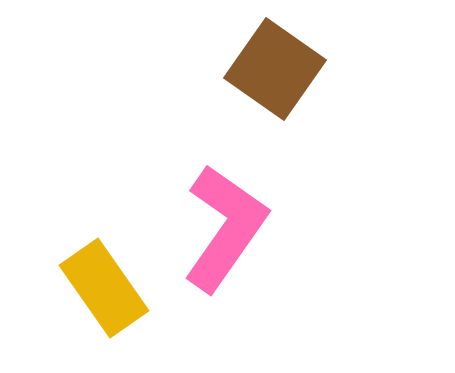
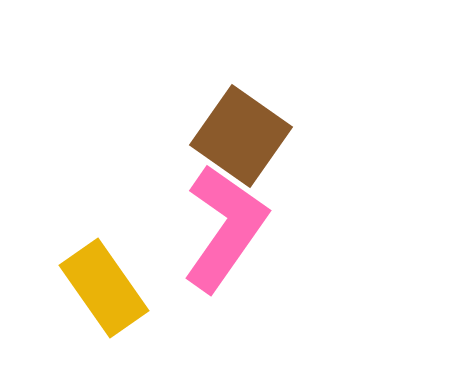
brown square: moved 34 px left, 67 px down
